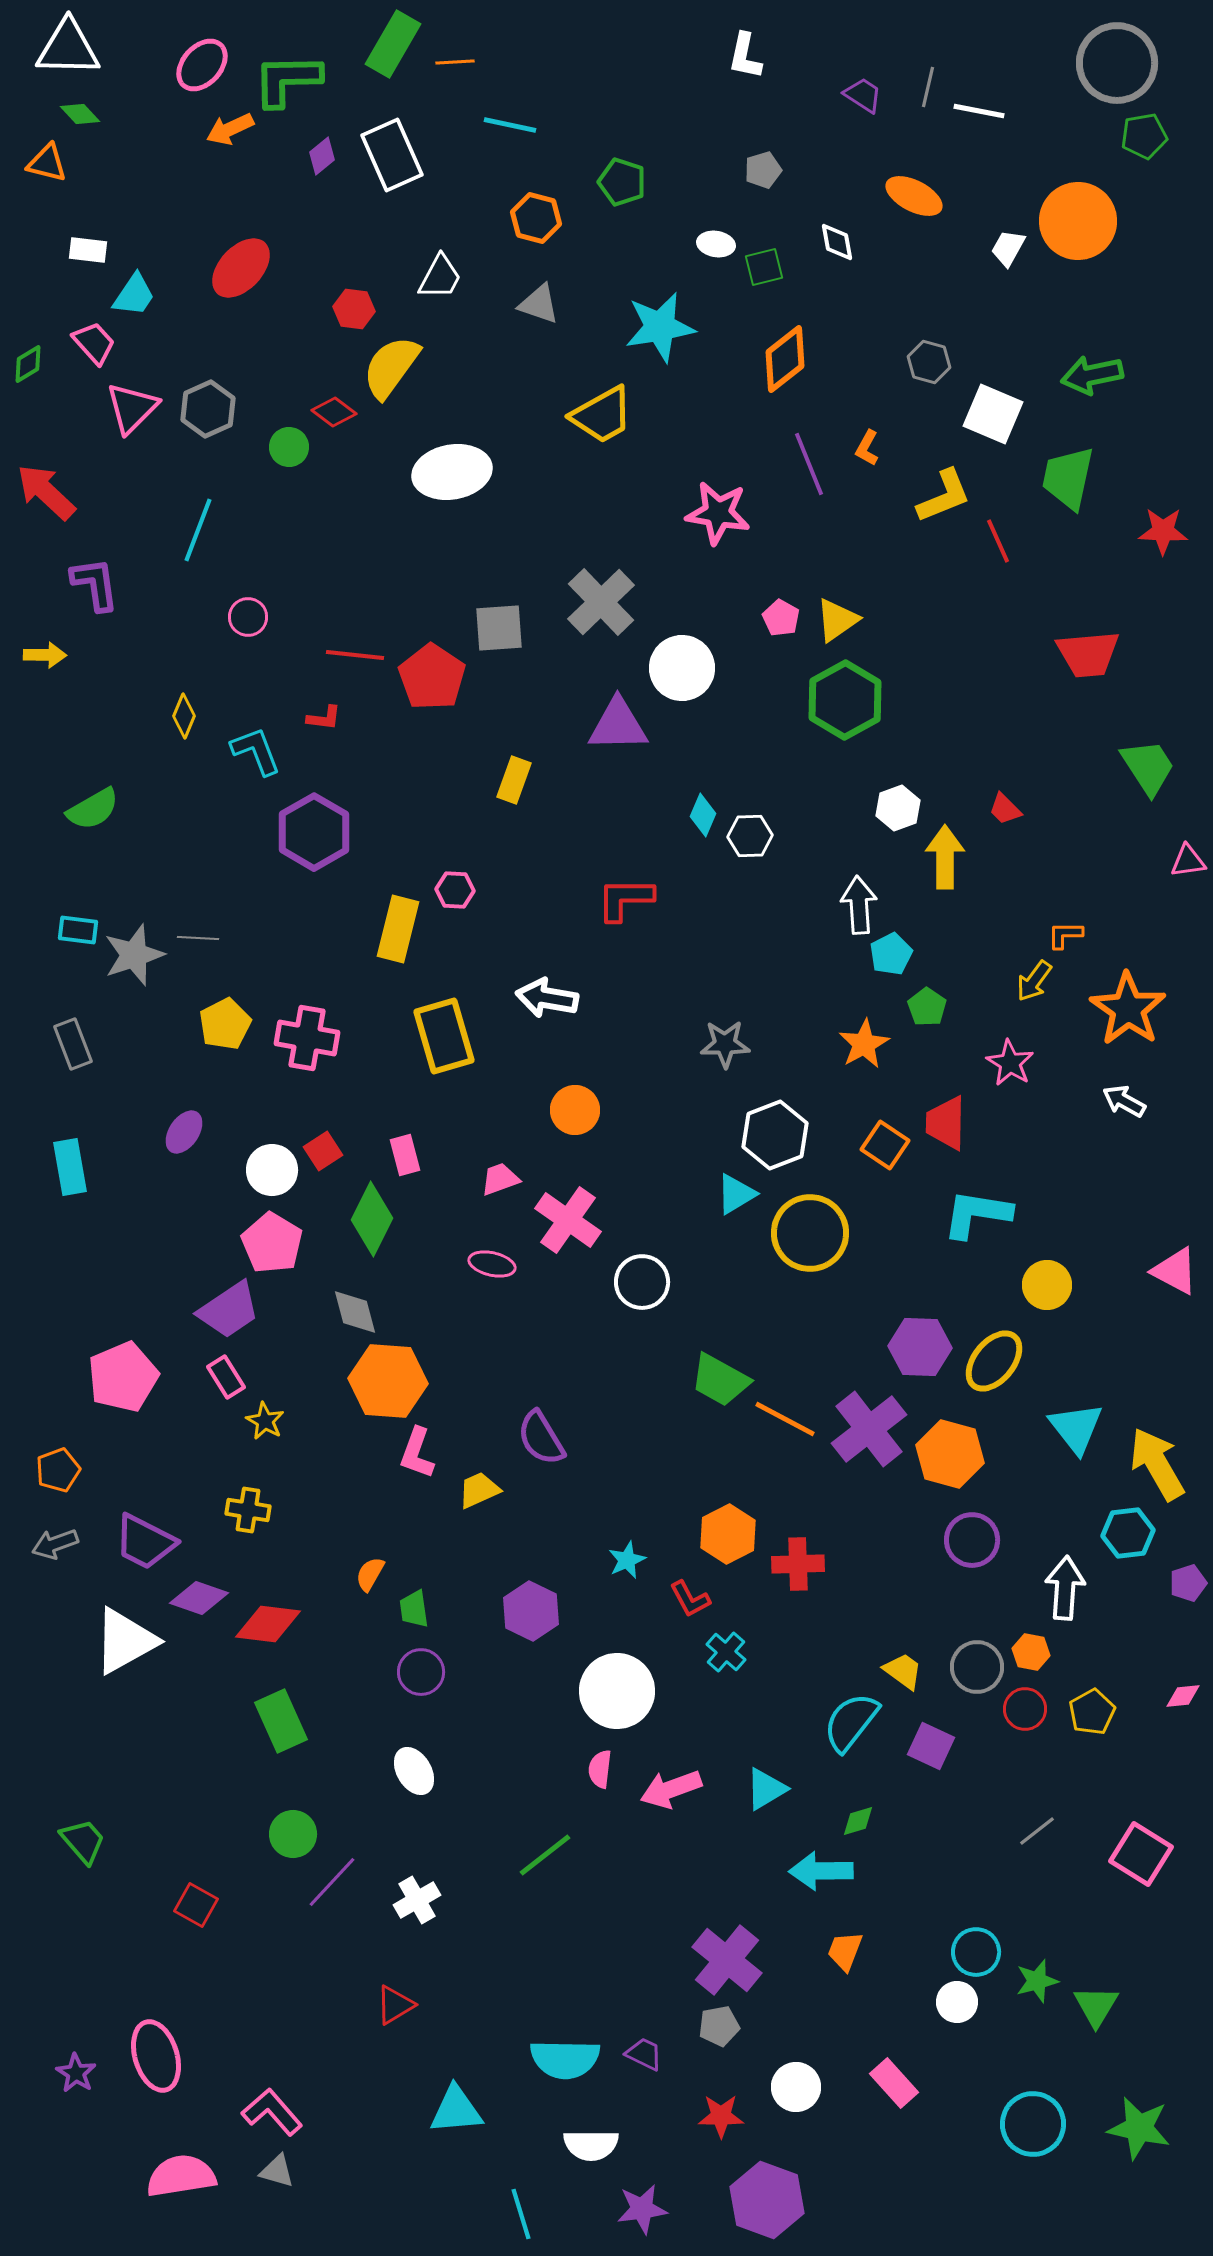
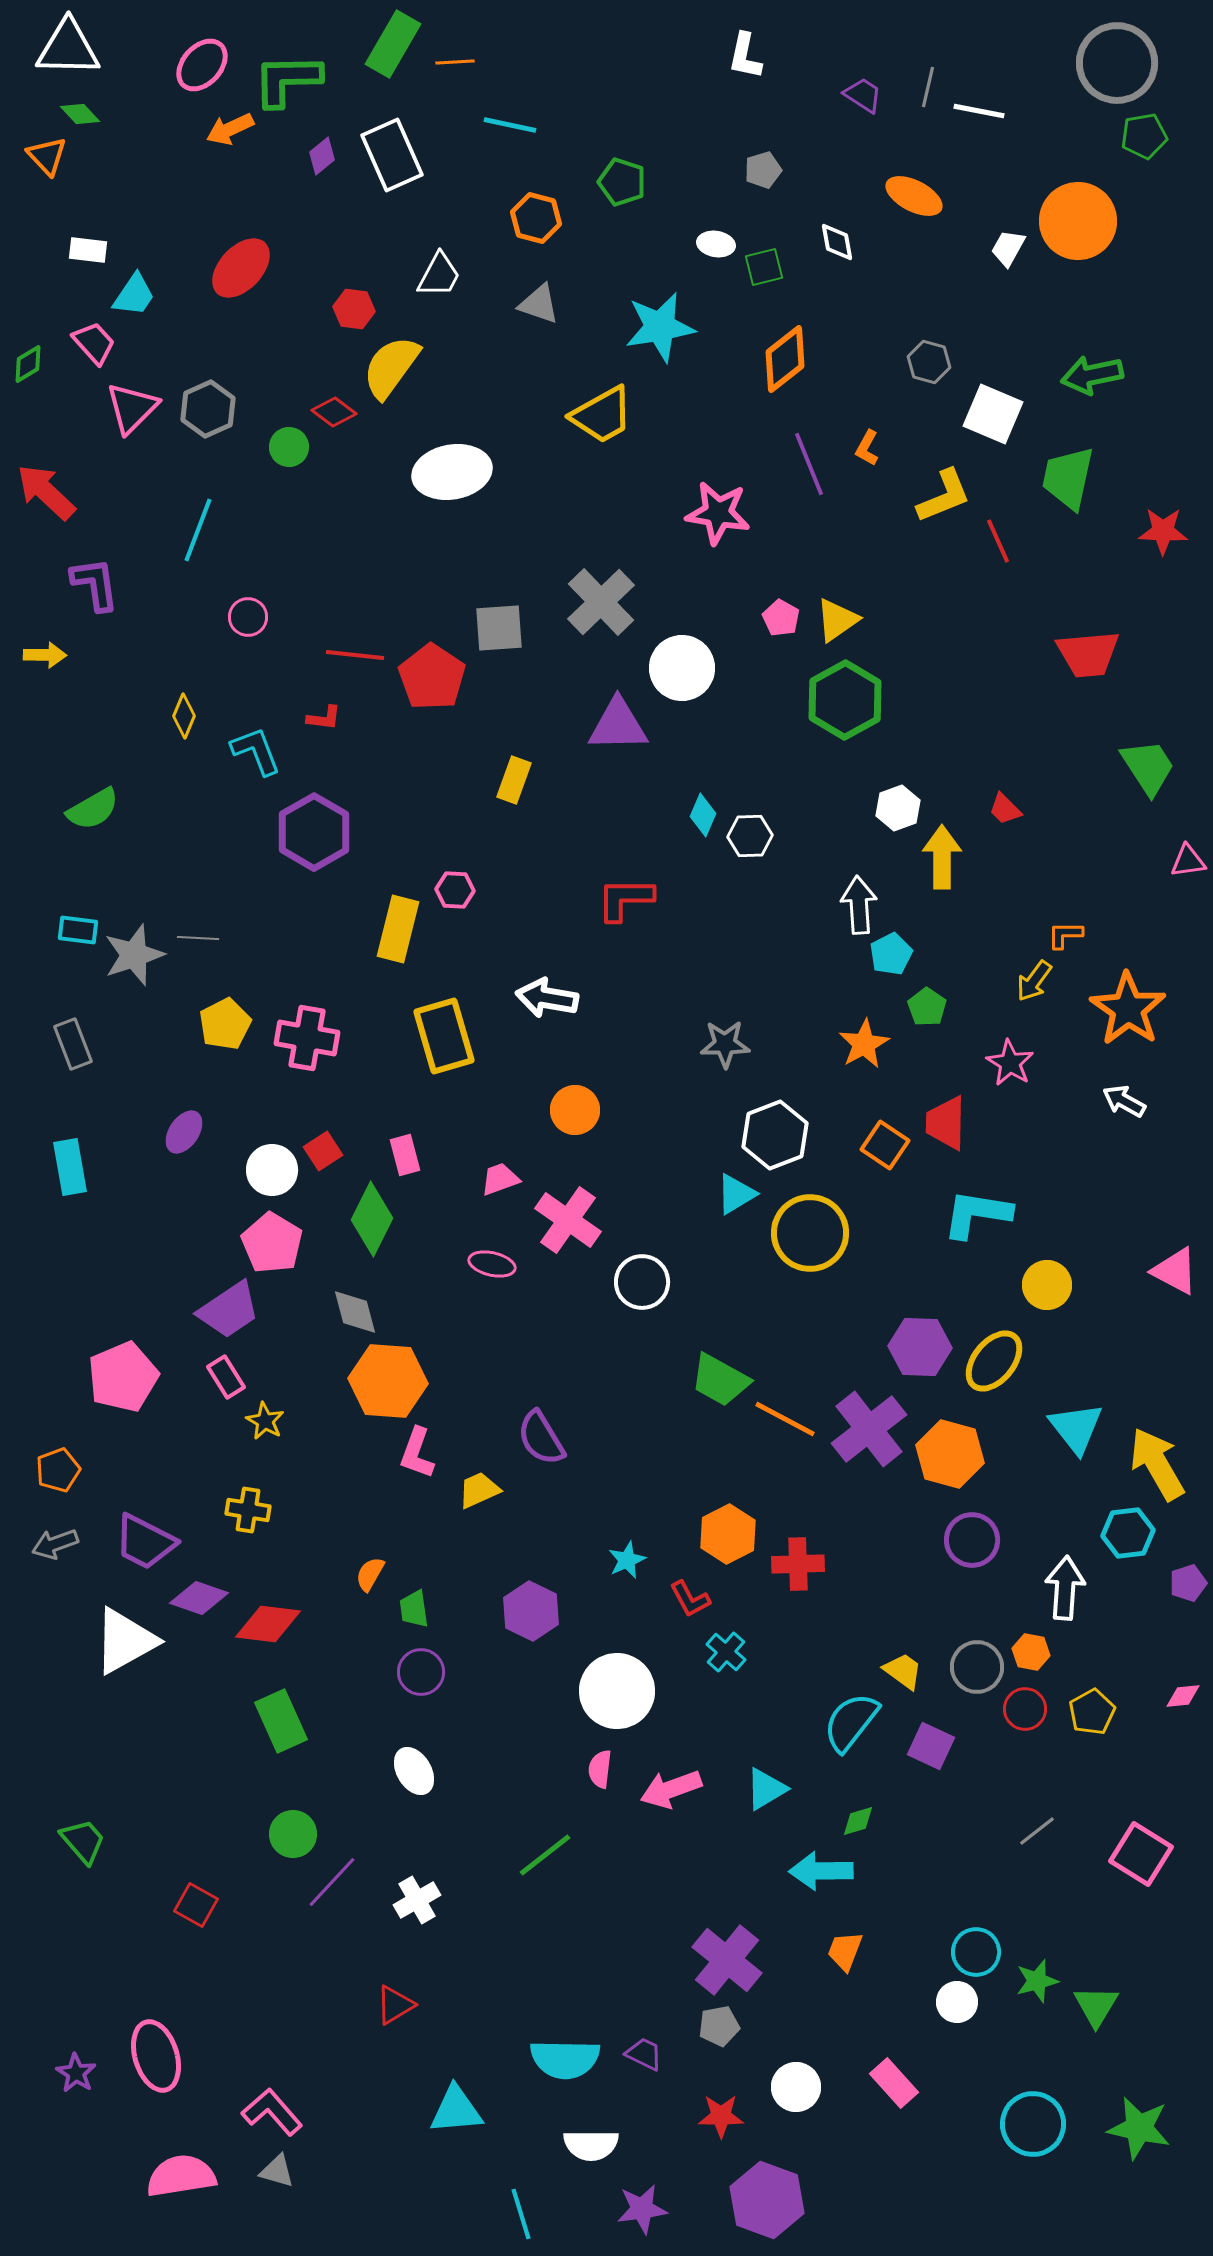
orange triangle at (47, 163): moved 7 px up; rotated 33 degrees clockwise
white trapezoid at (440, 277): moved 1 px left, 2 px up
yellow arrow at (945, 857): moved 3 px left
